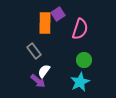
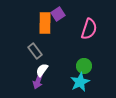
pink semicircle: moved 9 px right
gray rectangle: moved 1 px right
green circle: moved 6 px down
white semicircle: moved 2 px left, 1 px up
purple arrow: rotated 70 degrees clockwise
